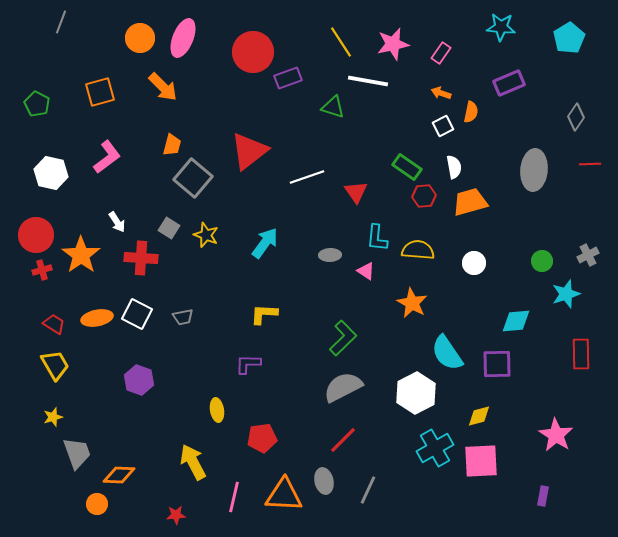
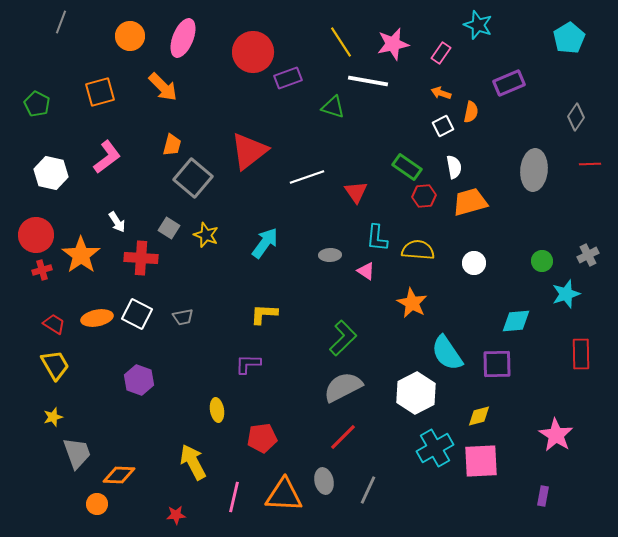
cyan star at (501, 27): moved 23 px left, 2 px up; rotated 16 degrees clockwise
orange circle at (140, 38): moved 10 px left, 2 px up
red line at (343, 440): moved 3 px up
